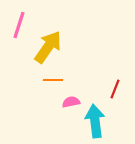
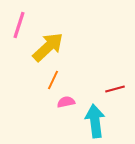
yellow arrow: rotated 12 degrees clockwise
orange line: rotated 66 degrees counterclockwise
red line: rotated 54 degrees clockwise
pink semicircle: moved 5 px left
